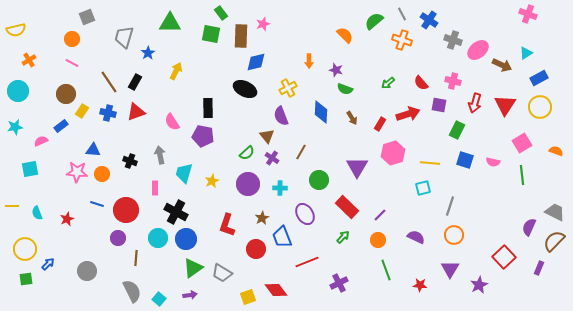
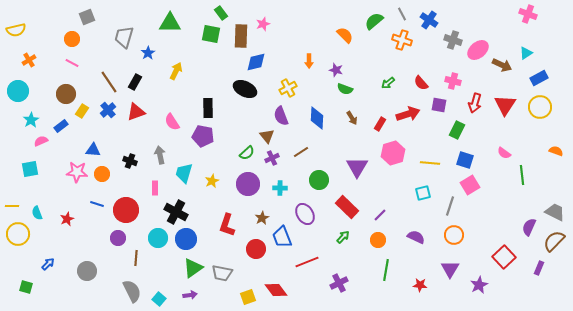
blue diamond at (321, 112): moved 4 px left, 6 px down
blue cross at (108, 113): moved 3 px up; rotated 35 degrees clockwise
cyan star at (15, 127): moved 16 px right, 7 px up; rotated 21 degrees counterclockwise
pink square at (522, 143): moved 52 px left, 42 px down
brown line at (301, 152): rotated 28 degrees clockwise
purple cross at (272, 158): rotated 32 degrees clockwise
pink semicircle at (493, 162): moved 11 px right, 9 px up; rotated 24 degrees clockwise
cyan square at (423, 188): moved 5 px down
yellow circle at (25, 249): moved 7 px left, 15 px up
green line at (386, 270): rotated 30 degrees clockwise
gray trapezoid at (222, 273): rotated 20 degrees counterclockwise
green square at (26, 279): moved 8 px down; rotated 24 degrees clockwise
